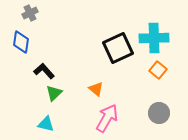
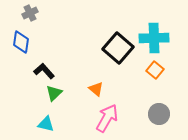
black square: rotated 24 degrees counterclockwise
orange square: moved 3 px left
gray circle: moved 1 px down
